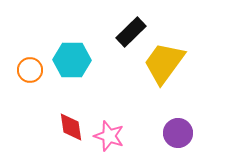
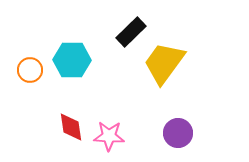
pink star: rotated 16 degrees counterclockwise
